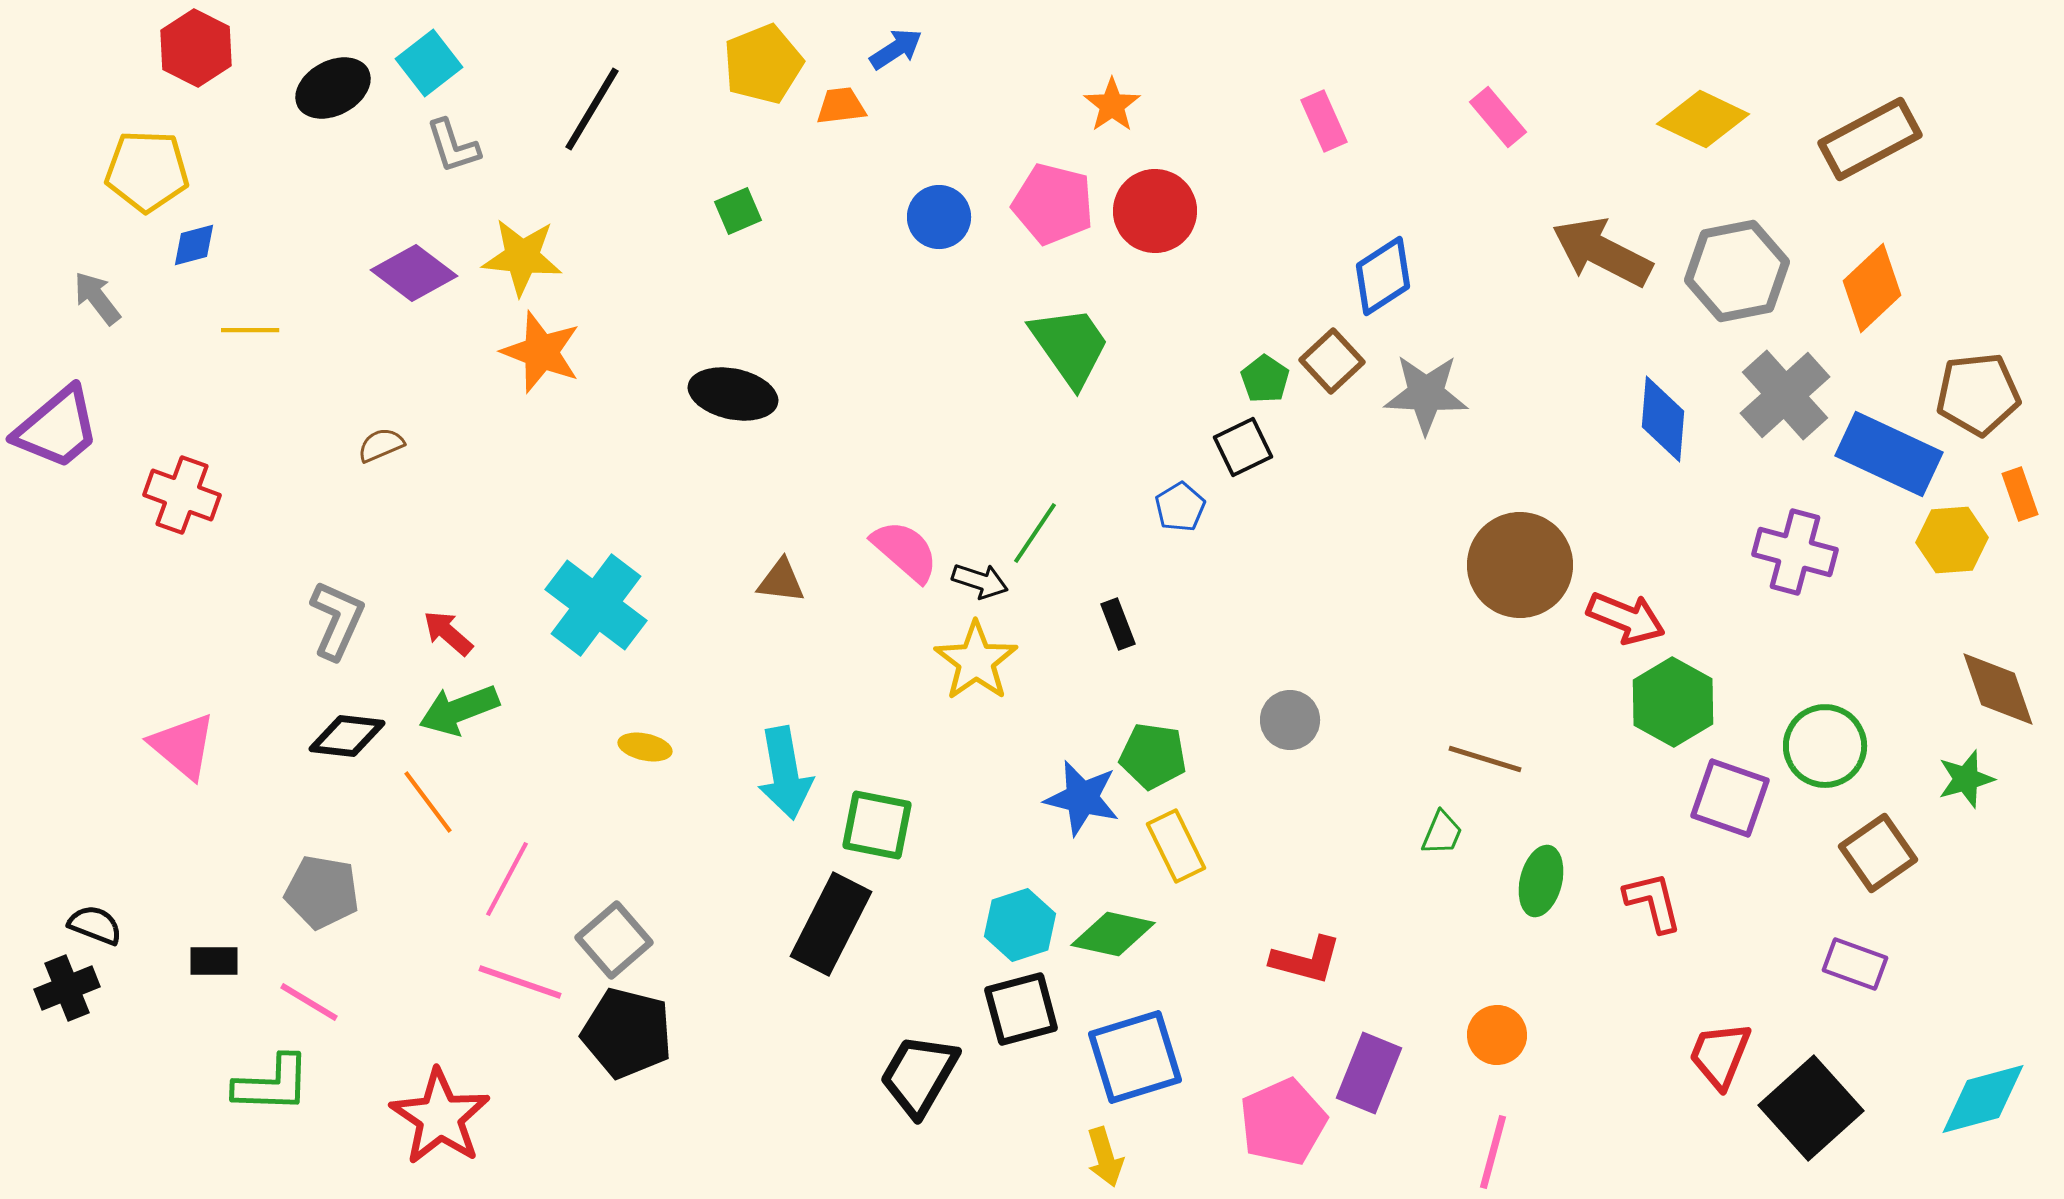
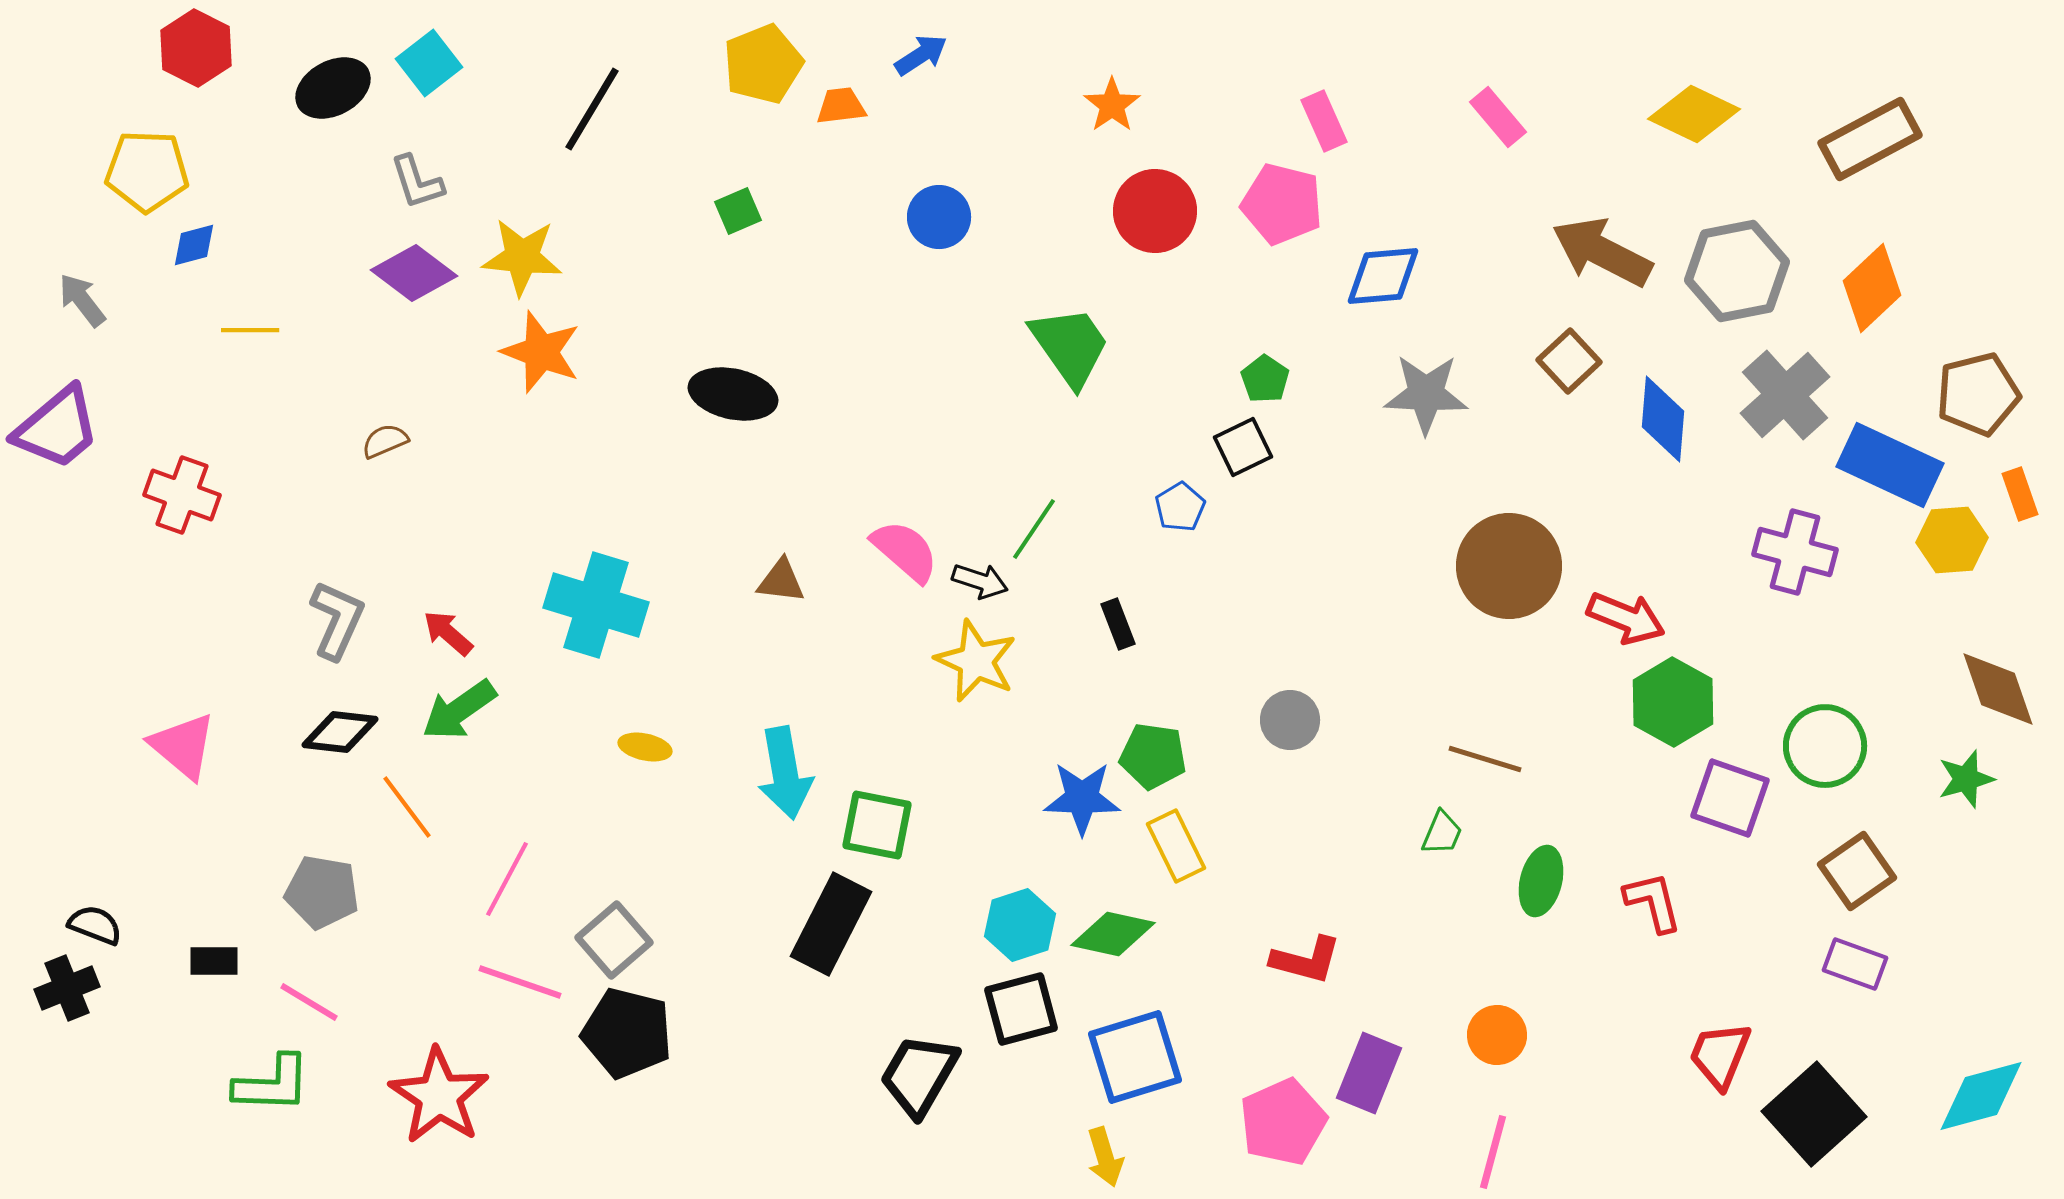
blue arrow at (896, 49): moved 25 px right, 6 px down
yellow diamond at (1703, 119): moved 9 px left, 5 px up
gray L-shape at (453, 146): moved 36 px left, 36 px down
pink pentagon at (1053, 204): moved 229 px right
blue diamond at (1383, 276): rotated 28 degrees clockwise
gray arrow at (97, 298): moved 15 px left, 2 px down
brown square at (1332, 361): moved 237 px right
brown pentagon at (1978, 394): rotated 8 degrees counterclockwise
brown semicircle at (381, 445): moved 4 px right, 4 px up
blue rectangle at (1889, 454): moved 1 px right, 11 px down
green line at (1035, 533): moved 1 px left, 4 px up
brown circle at (1520, 565): moved 11 px left, 1 px down
cyan cross at (596, 605): rotated 20 degrees counterclockwise
yellow star at (976, 661): rotated 12 degrees counterclockwise
green arrow at (459, 710): rotated 14 degrees counterclockwise
black diamond at (347, 736): moved 7 px left, 4 px up
blue star at (1082, 798): rotated 12 degrees counterclockwise
orange line at (428, 802): moved 21 px left, 5 px down
brown square at (1878, 853): moved 21 px left, 18 px down
cyan diamond at (1983, 1099): moved 2 px left, 3 px up
black square at (1811, 1108): moved 3 px right, 6 px down
red star at (440, 1117): moved 1 px left, 21 px up
